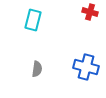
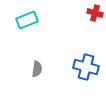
red cross: moved 5 px right, 1 px down
cyan rectangle: moved 6 px left; rotated 55 degrees clockwise
